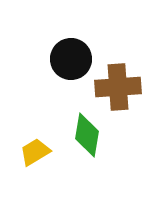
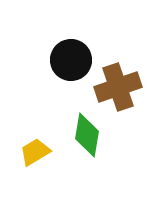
black circle: moved 1 px down
brown cross: rotated 15 degrees counterclockwise
